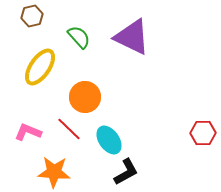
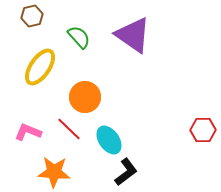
purple triangle: moved 1 px right, 2 px up; rotated 9 degrees clockwise
red hexagon: moved 3 px up
black L-shape: rotated 8 degrees counterclockwise
